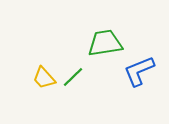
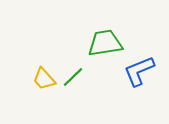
yellow trapezoid: moved 1 px down
